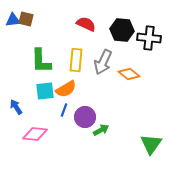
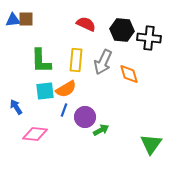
brown square: rotated 14 degrees counterclockwise
orange diamond: rotated 35 degrees clockwise
